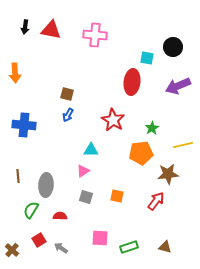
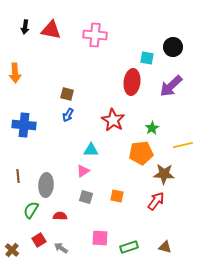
purple arrow: moved 7 px left; rotated 20 degrees counterclockwise
brown star: moved 4 px left; rotated 10 degrees clockwise
